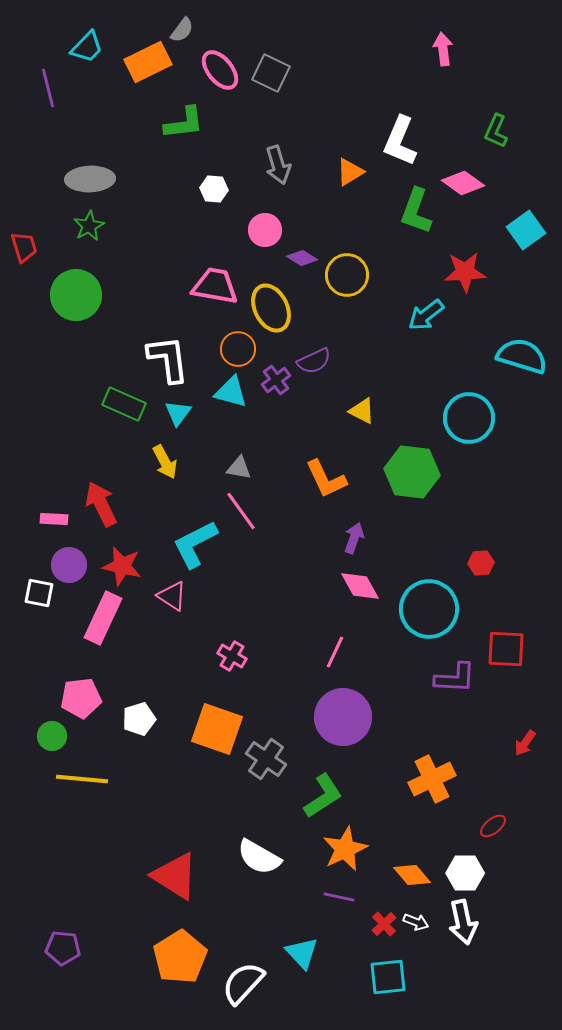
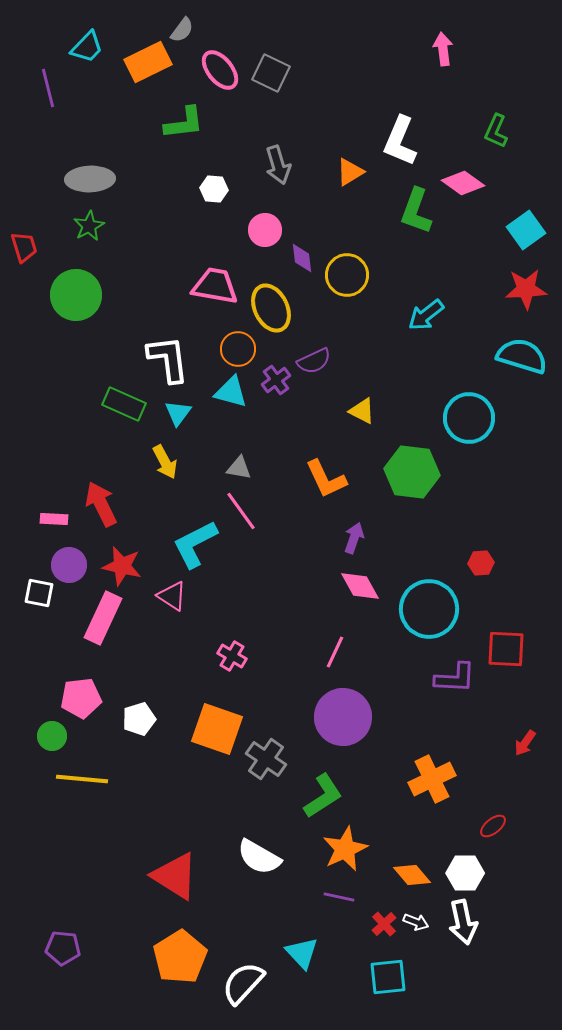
purple diamond at (302, 258): rotated 52 degrees clockwise
red star at (465, 272): moved 61 px right, 17 px down
